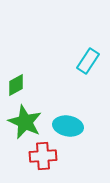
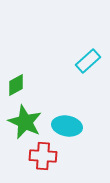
cyan rectangle: rotated 15 degrees clockwise
cyan ellipse: moved 1 px left
red cross: rotated 8 degrees clockwise
